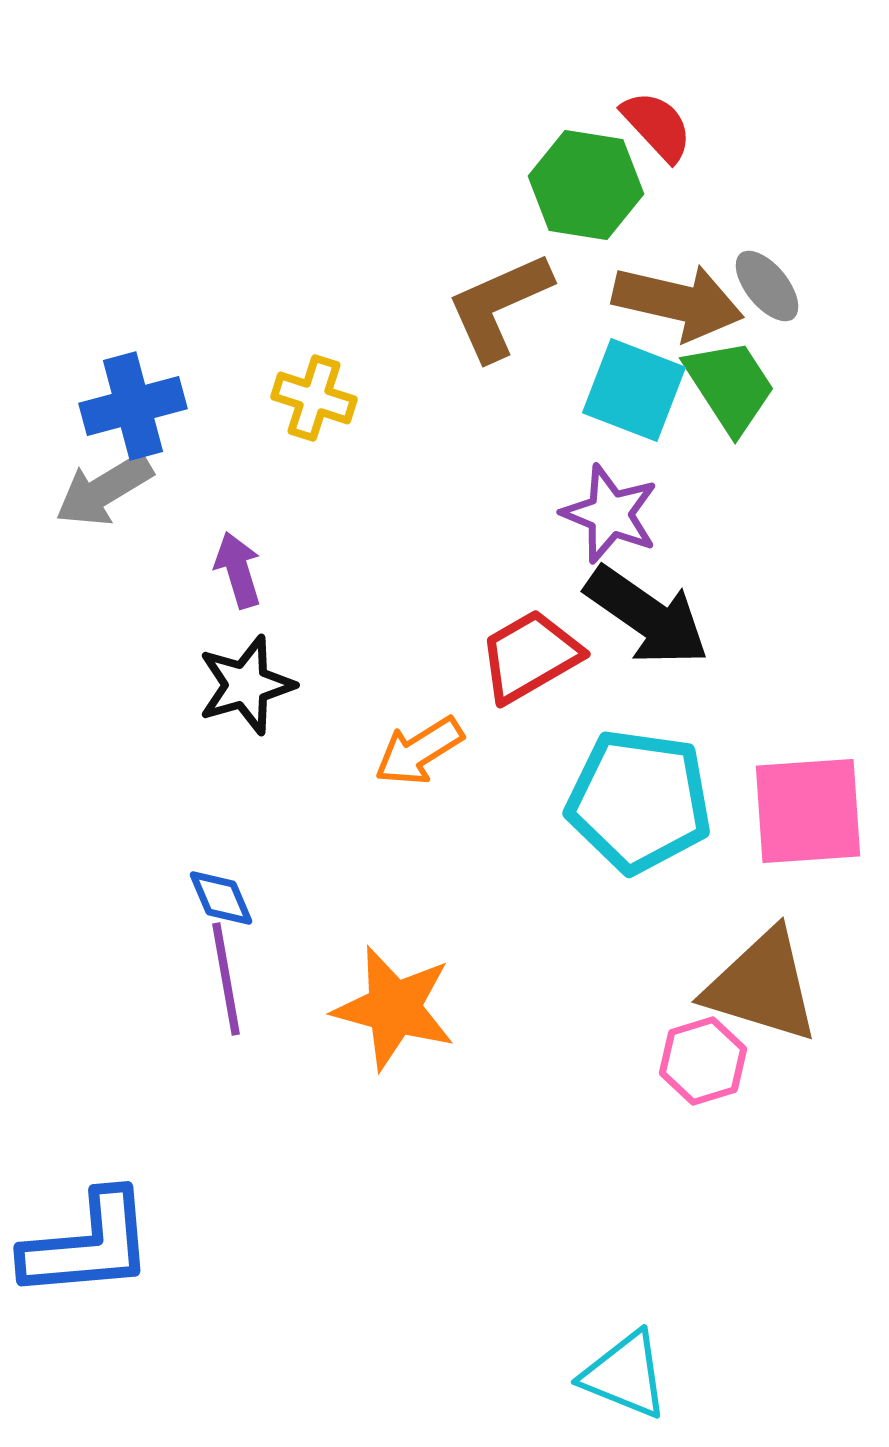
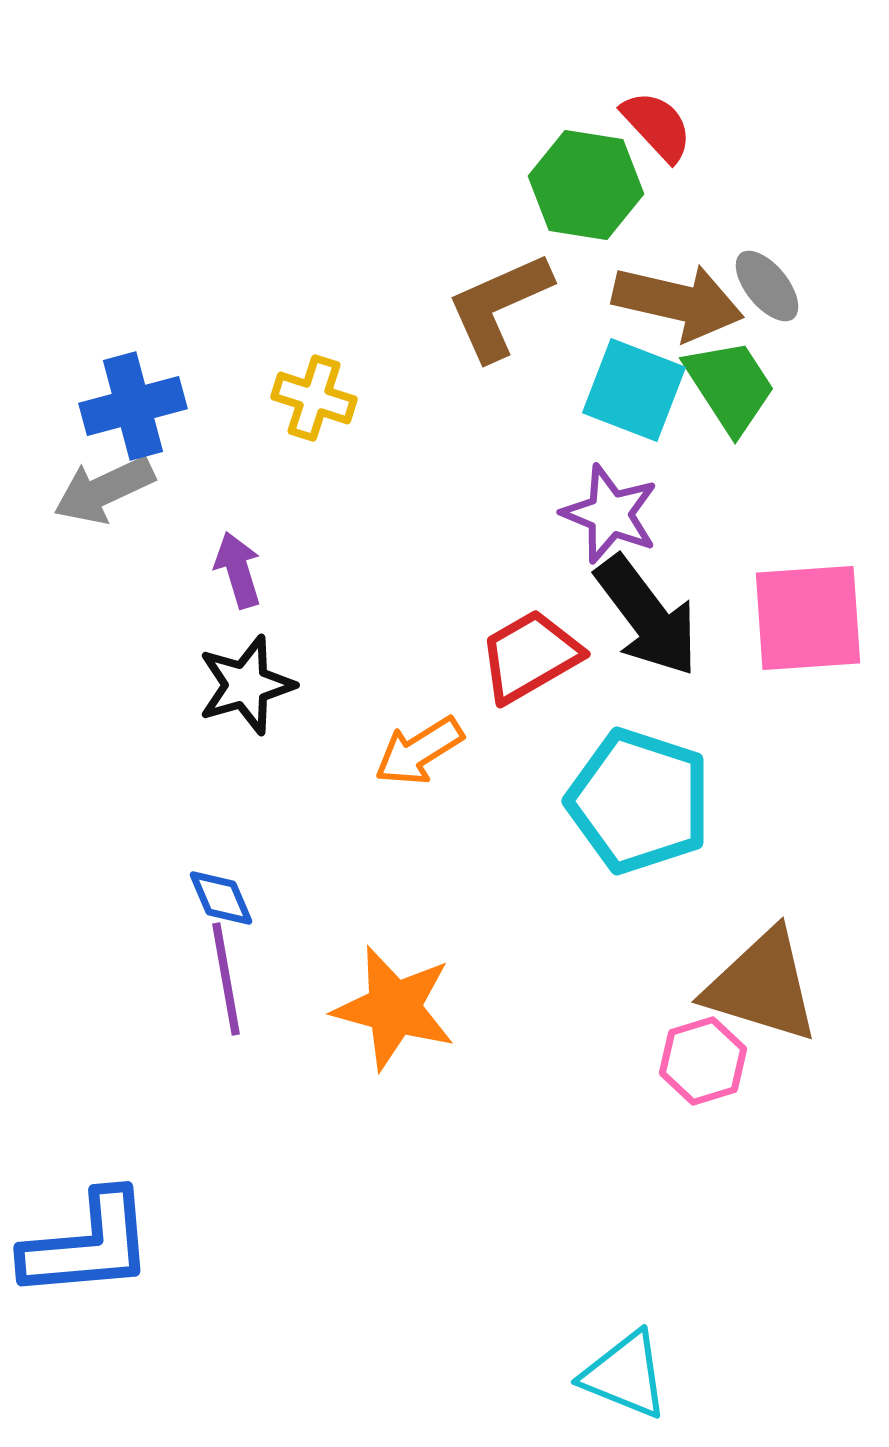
gray arrow: rotated 6 degrees clockwise
black arrow: rotated 18 degrees clockwise
cyan pentagon: rotated 10 degrees clockwise
pink square: moved 193 px up
